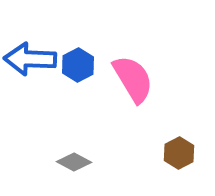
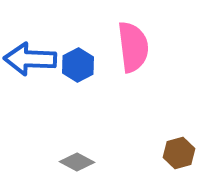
pink semicircle: moved 32 px up; rotated 24 degrees clockwise
brown hexagon: rotated 12 degrees clockwise
gray diamond: moved 3 px right
